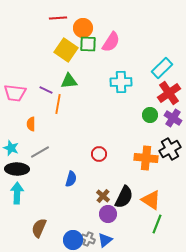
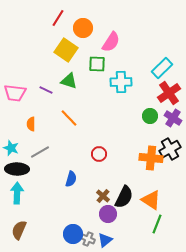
red line: rotated 54 degrees counterclockwise
green square: moved 9 px right, 20 px down
green triangle: rotated 24 degrees clockwise
orange line: moved 11 px right, 14 px down; rotated 54 degrees counterclockwise
green circle: moved 1 px down
orange cross: moved 5 px right
brown semicircle: moved 20 px left, 2 px down
blue circle: moved 6 px up
